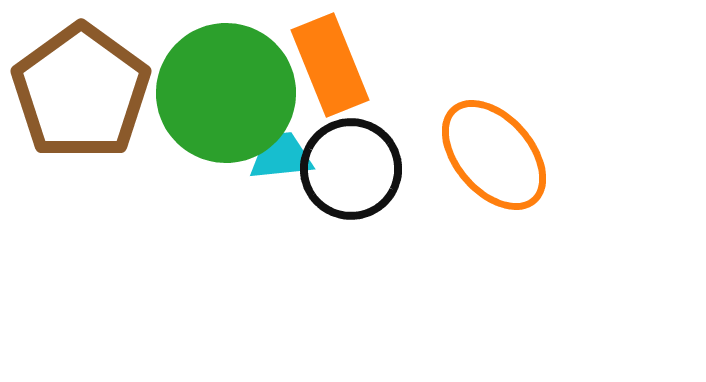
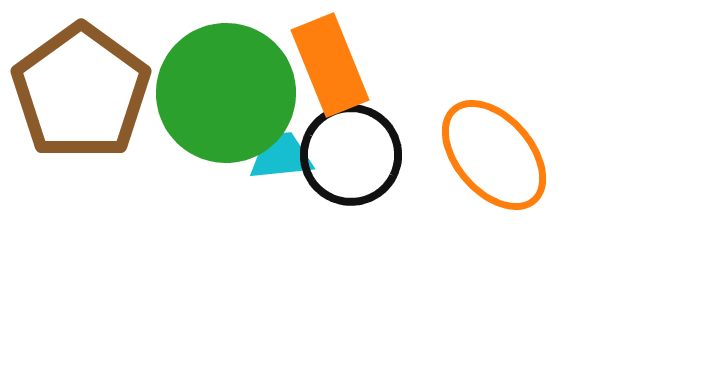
black circle: moved 14 px up
